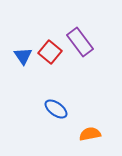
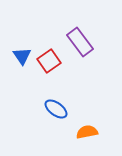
red square: moved 1 px left, 9 px down; rotated 15 degrees clockwise
blue triangle: moved 1 px left
orange semicircle: moved 3 px left, 2 px up
